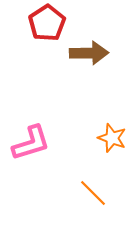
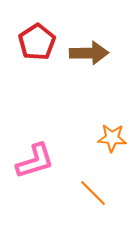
red pentagon: moved 10 px left, 19 px down
orange star: rotated 16 degrees counterclockwise
pink L-shape: moved 4 px right, 18 px down
